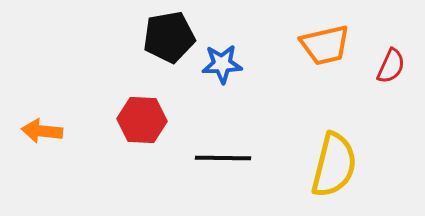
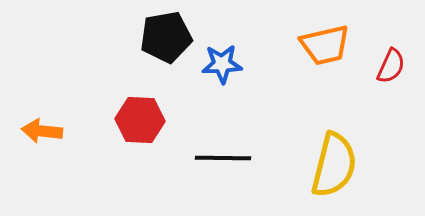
black pentagon: moved 3 px left
red hexagon: moved 2 px left
